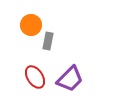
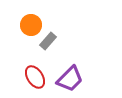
gray rectangle: rotated 30 degrees clockwise
